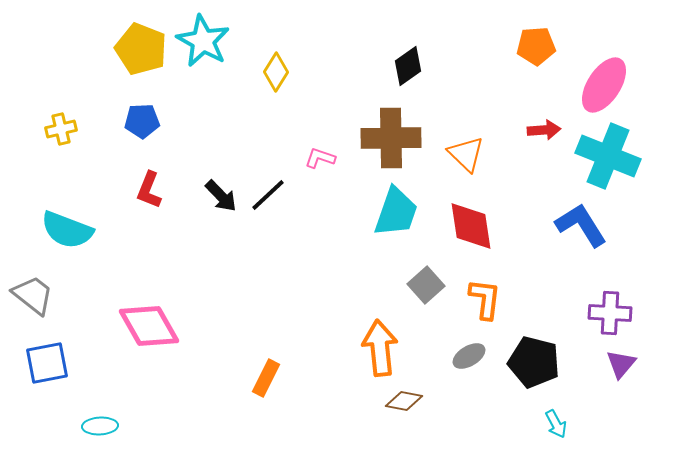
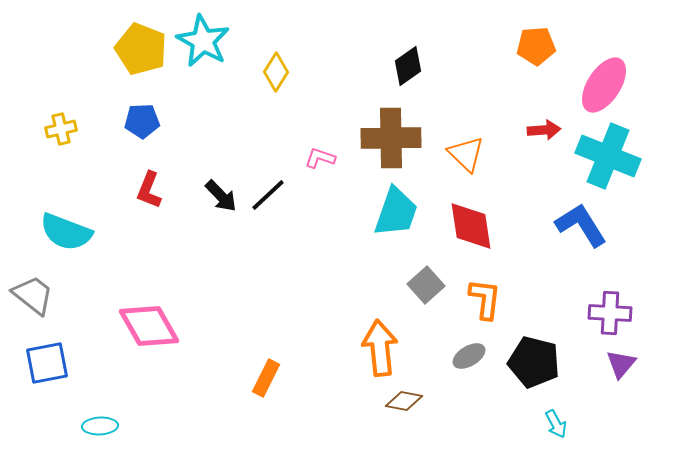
cyan semicircle: moved 1 px left, 2 px down
